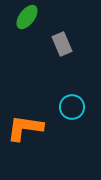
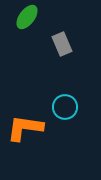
cyan circle: moved 7 px left
